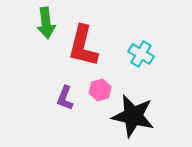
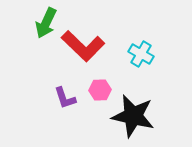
green arrow: rotated 32 degrees clockwise
red L-shape: rotated 60 degrees counterclockwise
pink hexagon: rotated 15 degrees clockwise
purple L-shape: rotated 40 degrees counterclockwise
